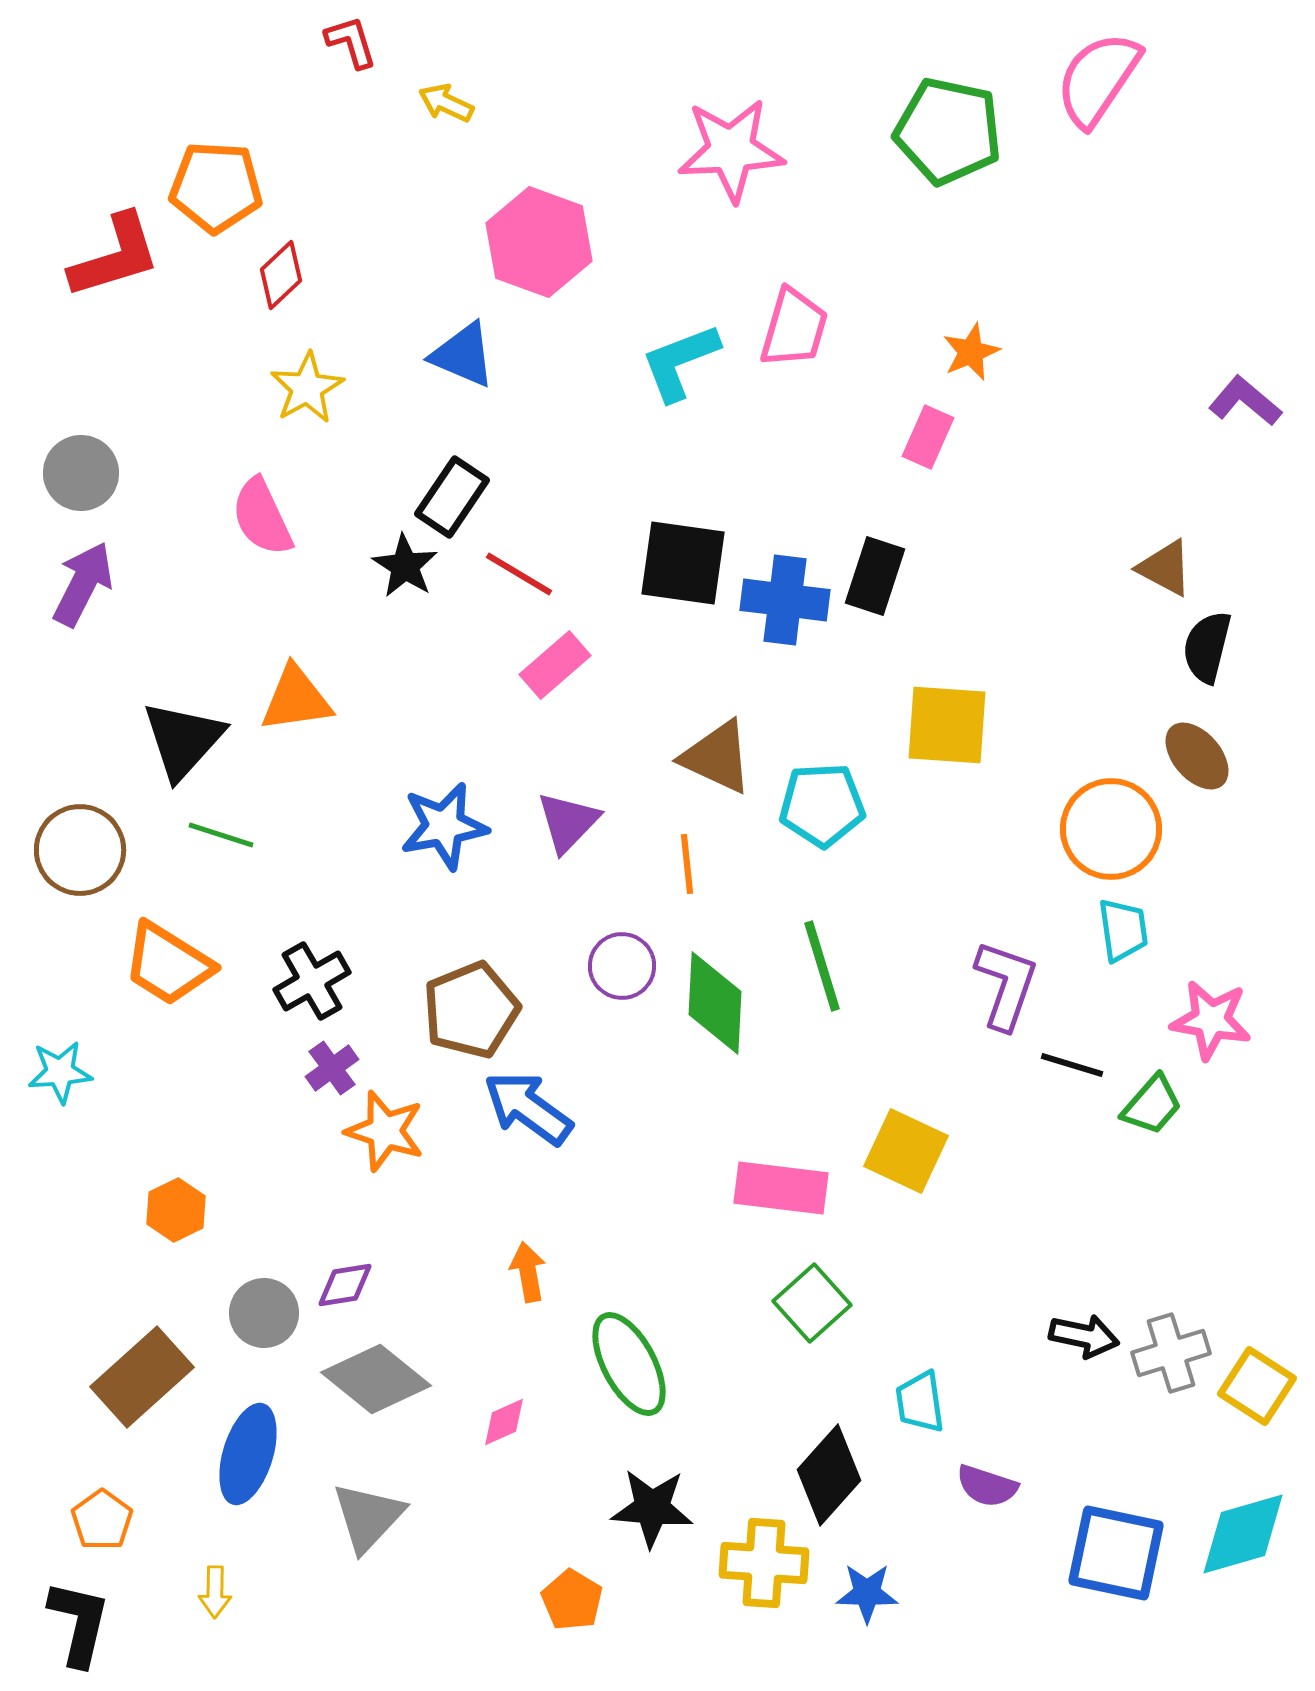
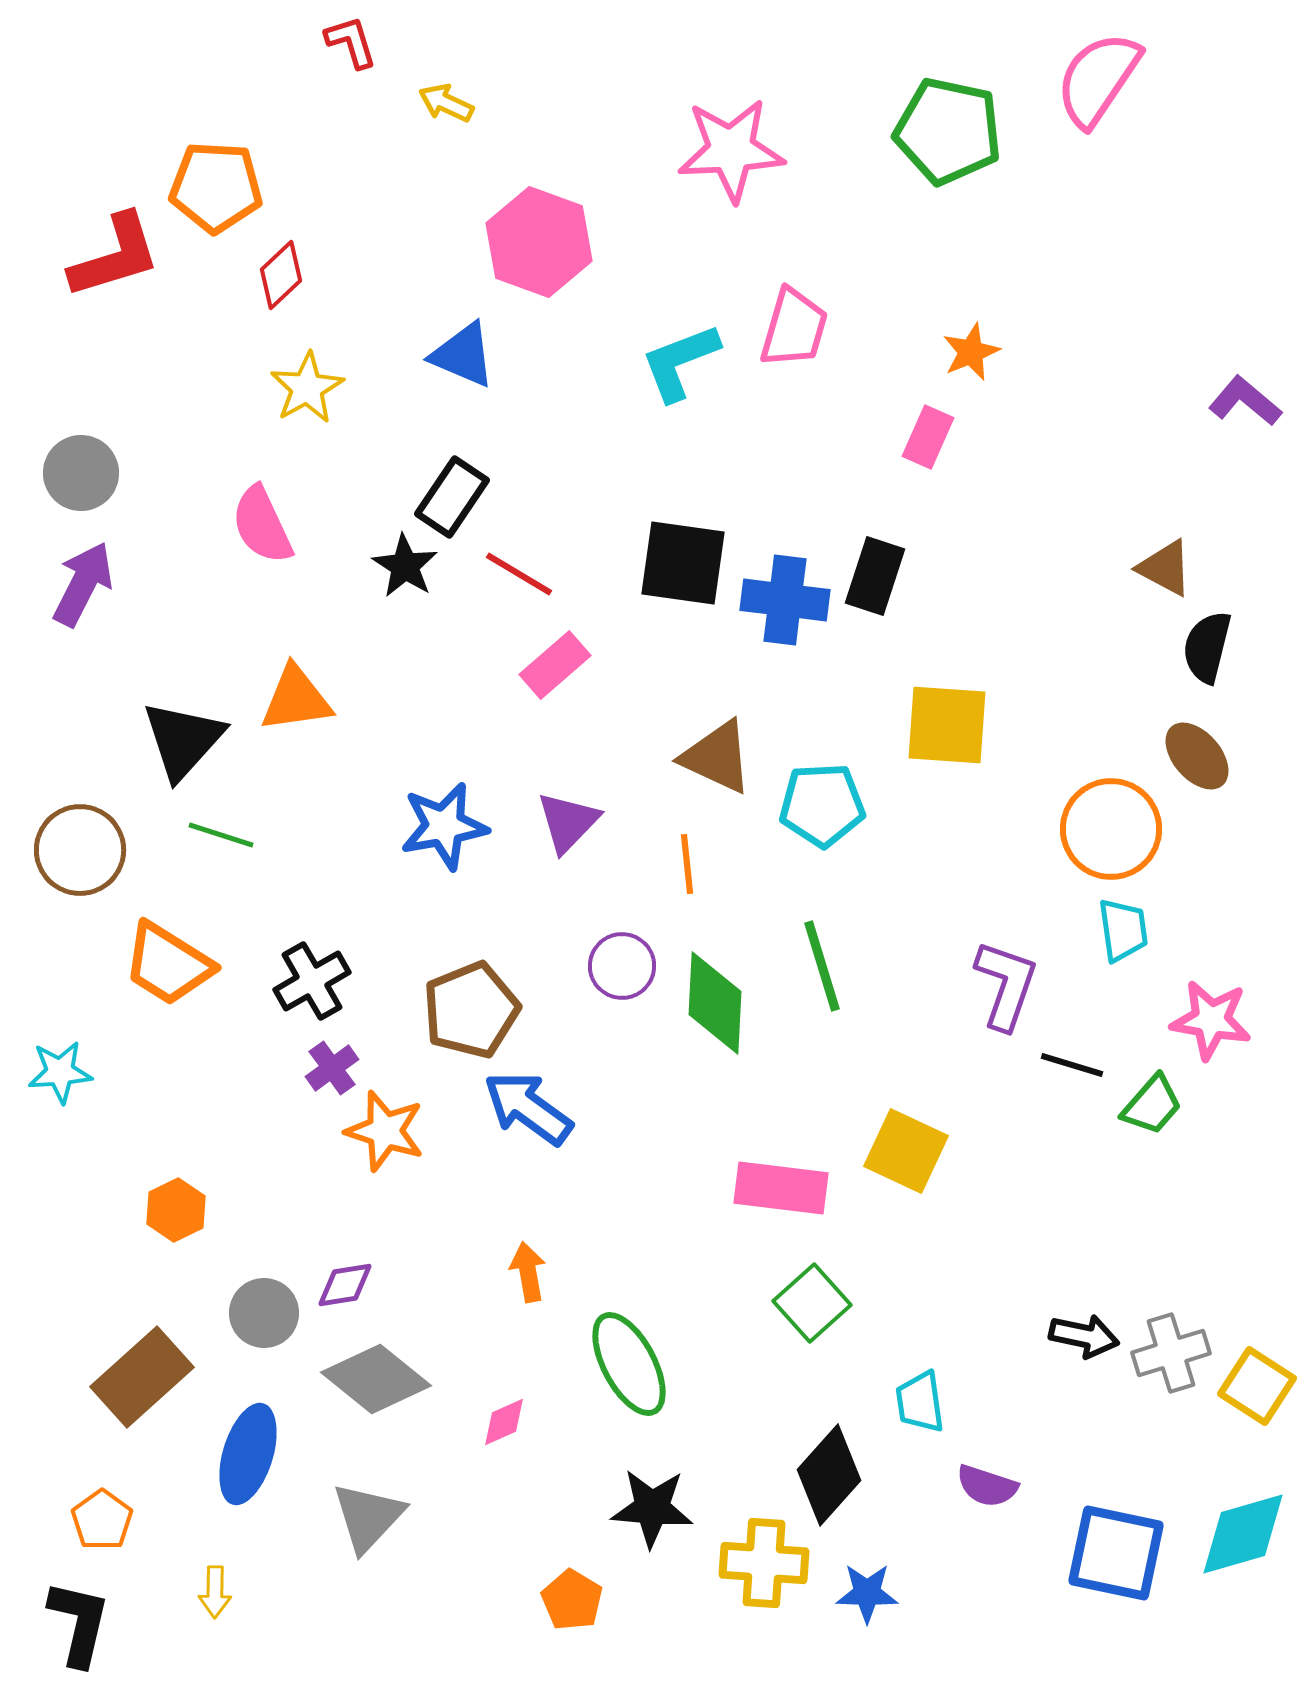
pink semicircle at (262, 517): moved 8 px down
